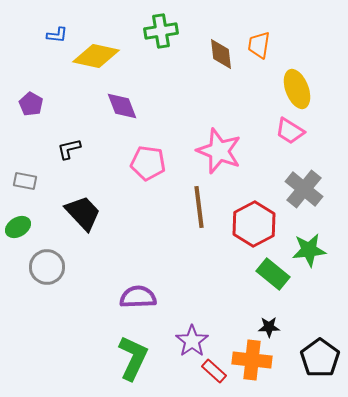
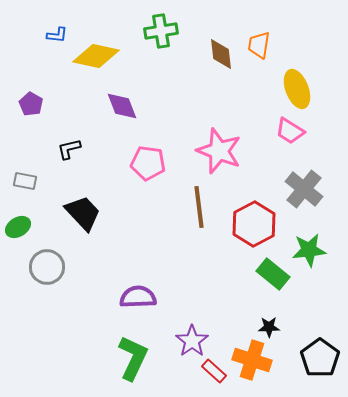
orange cross: rotated 12 degrees clockwise
